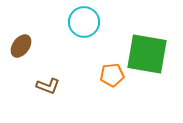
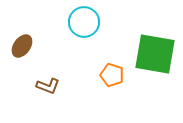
brown ellipse: moved 1 px right
green square: moved 8 px right
orange pentagon: rotated 25 degrees clockwise
